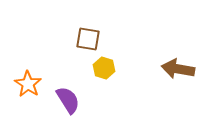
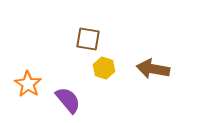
brown arrow: moved 25 px left
purple semicircle: rotated 8 degrees counterclockwise
